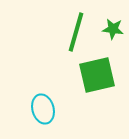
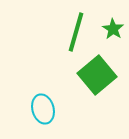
green star: rotated 25 degrees clockwise
green square: rotated 27 degrees counterclockwise
